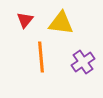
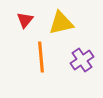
yellow triangle: rotated 20 degrees counterclockwise
purple cross: moved 1 px left, 2 px up
